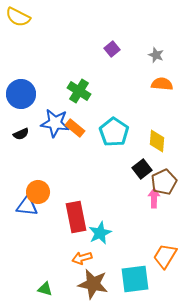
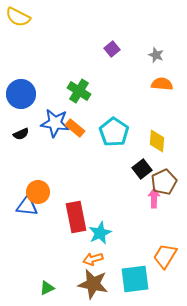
orange arrow: moved 11 px right, 1 px down
green triangle: moved 2 px right, 1 px up; rotated 42 degrees counterclockwise
